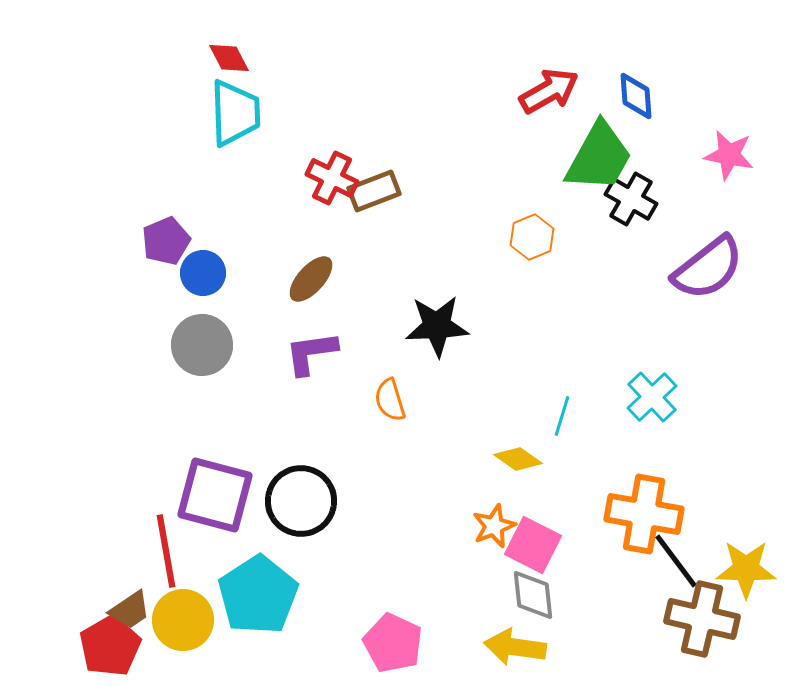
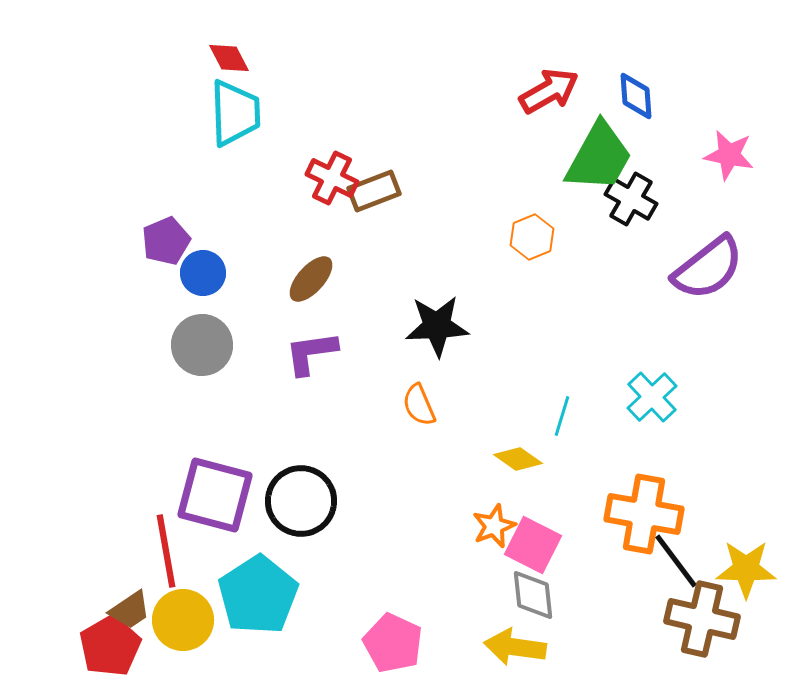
orange semicircle: moved 29 px right, 5 px down; rotated 6 degrees counterclockwise
